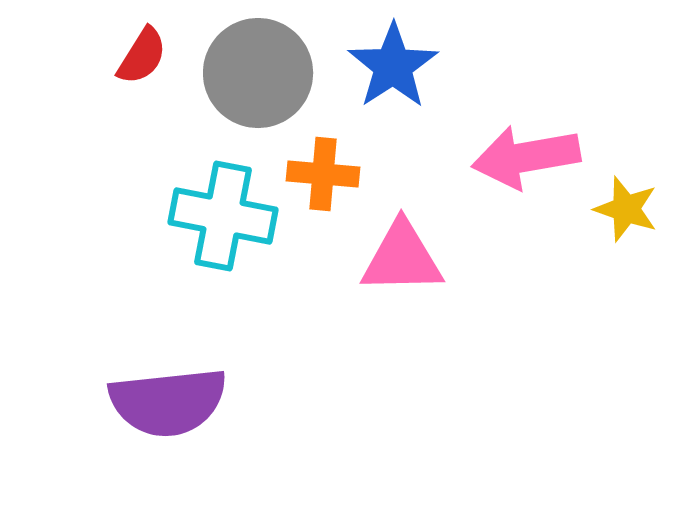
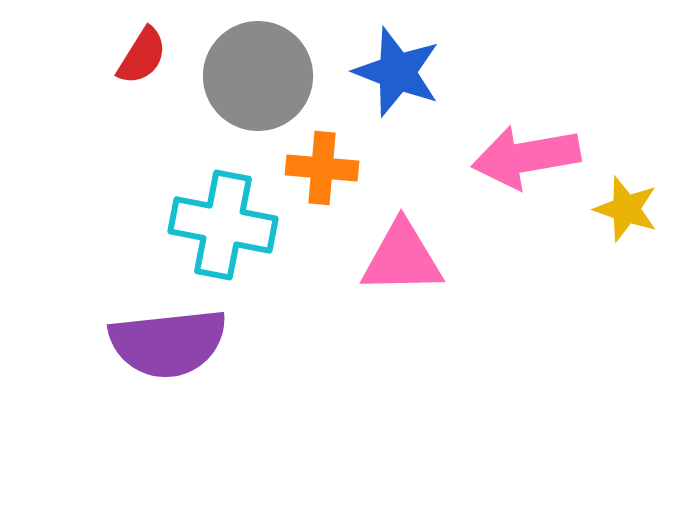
blue star: moved 4 px right, 6 px down; rotated 18 degrees counterclockwise
gray circle: moved 3 px down
orange cross: moved 1 px left, 6 px up
cyan cross: moved 9 px down
purple semicircle: moved 59 px up
